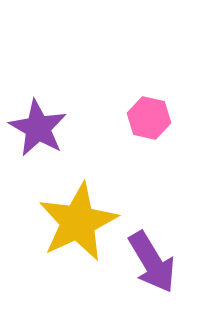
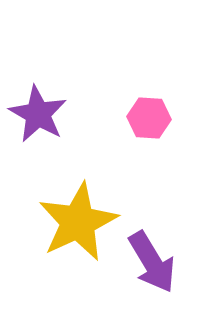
pink hexagon: rotated 9 degrees counterclockwise
purple star: moved 14 px up
